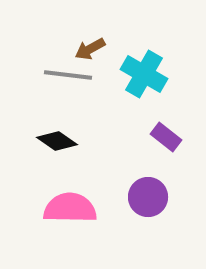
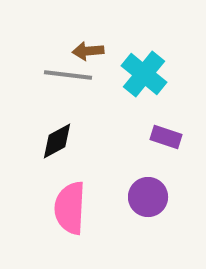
brown arrow: moved 2 px left, 2 px down; rotated 24 degrees clockwise
cyan cross: rotated 9 degrees clockwise
purple rectangle: rotated 20 degrees counterclockwise
black diamond: rotated 63 degrees counterclockwise
pink semicircle: rotated 88 degrees counterclockwise
